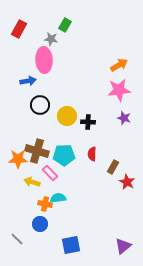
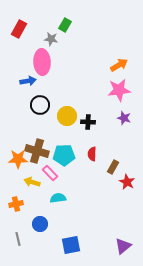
pink ellipse: moved 2 px left, 2 px down
orange cross: moved 29 px left; rotated 24 degrees counterclockwise
gray line: moved 1 px right; rotated 32 degrees clockwise
